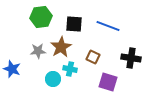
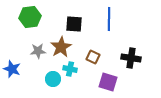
green hexagon: moved 11 px left
blue line: moved 1 px right, 7 px up; rotated 70 degrees clockwise
